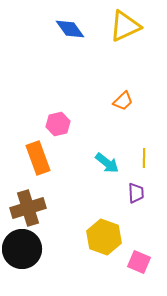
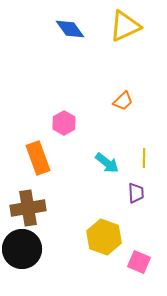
pink hexagon: moved 6 px right, 1 px up; rotated 15 degrees counterclockwise
brown cross: rotated 8 degrees clockwise
